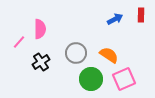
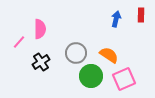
blue arrow: moved 1 px right; rotated 49 degrees counterclockwise
green circle: moved 3 px up
